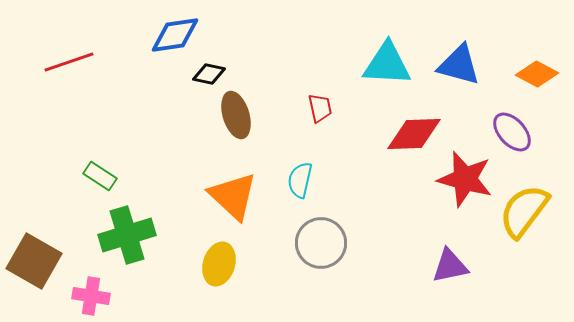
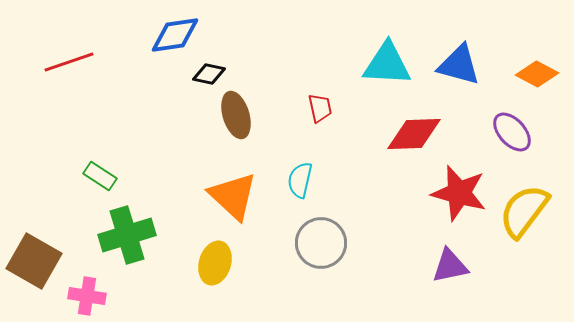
red star: moved 6 px left, 14 px down
yellow ellipse: moved 4 px left, 1 px up
pink cross: moved 4 px left
